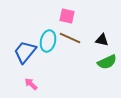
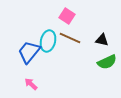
pink square: rotated 21 degrees clockwise
blue trapezoid: moved 4 px right
